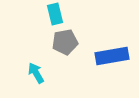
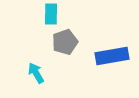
cyan rectangle: moved 4 px left; rotated 15 degrees clockwise
gray pentagon: rotated 10 degrees counterclockwise
